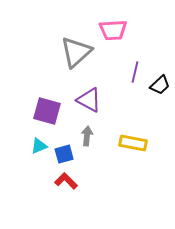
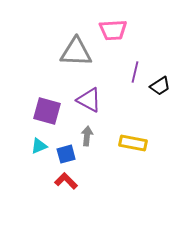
gray triangle: rotated 44 degrees clockwise
black trapezoid: moved 1 px down; rotated 10 degrees clockwise
blue square: moved 2 px right
